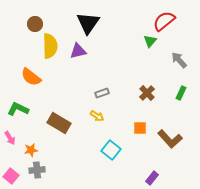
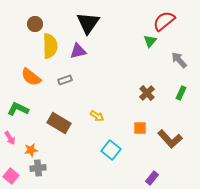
gray rectangle: moved 37 px left, 13 px up
gray cross: moved 1 px right, 2 px up
